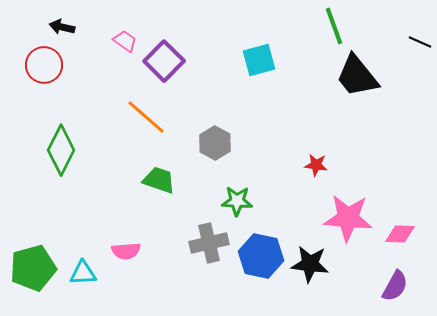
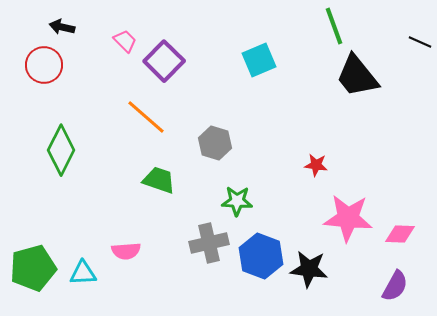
pink trapezoid: rotated 10 degrees clockwise
cyan square: rotated 8 degrees counterclockwise
gray hexagon: rotated 12 degrees counterclockwise
blue hexagon: rotated 9 degrees clockwise
black star: moved 1 px left, 5 px down
